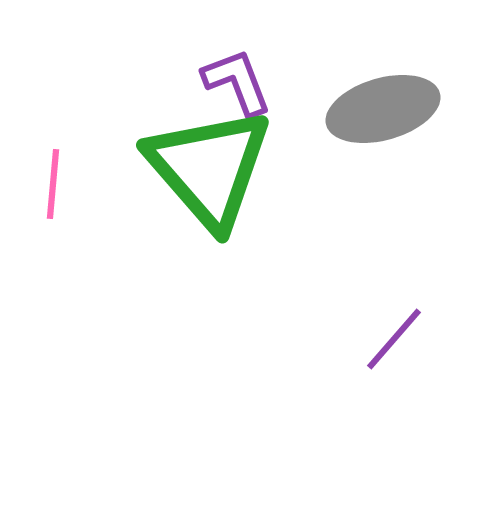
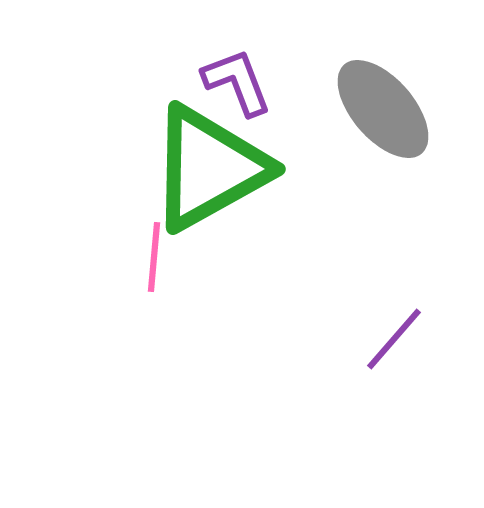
gray ellipse: rotated 65 degrees clockwise
green triangle: rotated 42 degrees clockwise
pink line: moved 101 px right, 73 px down
